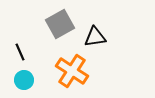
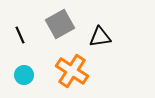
black triangle: moved 5 px right
black line: moved 17 px up
cyan circle: moved 5 px up
